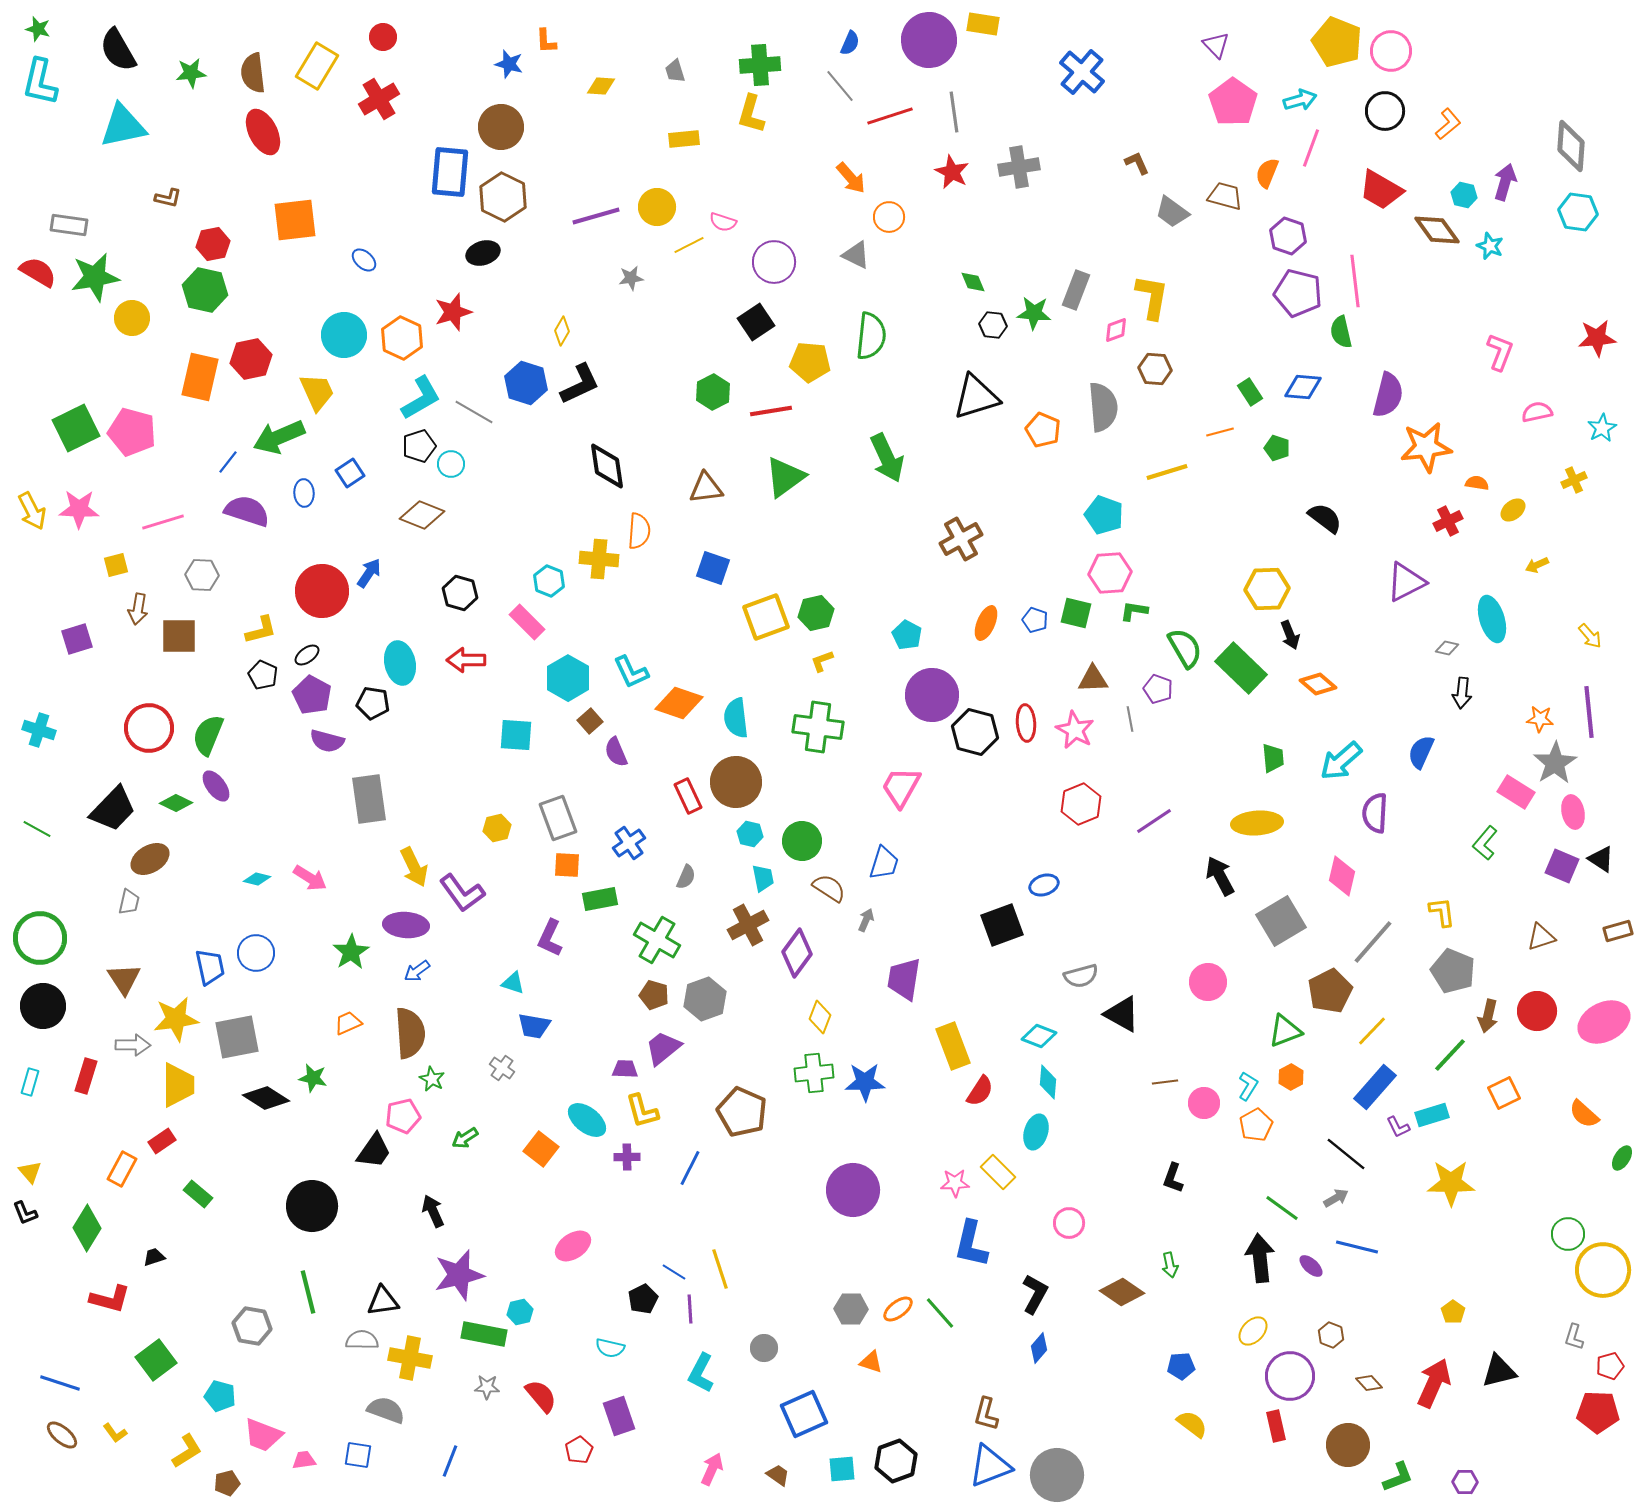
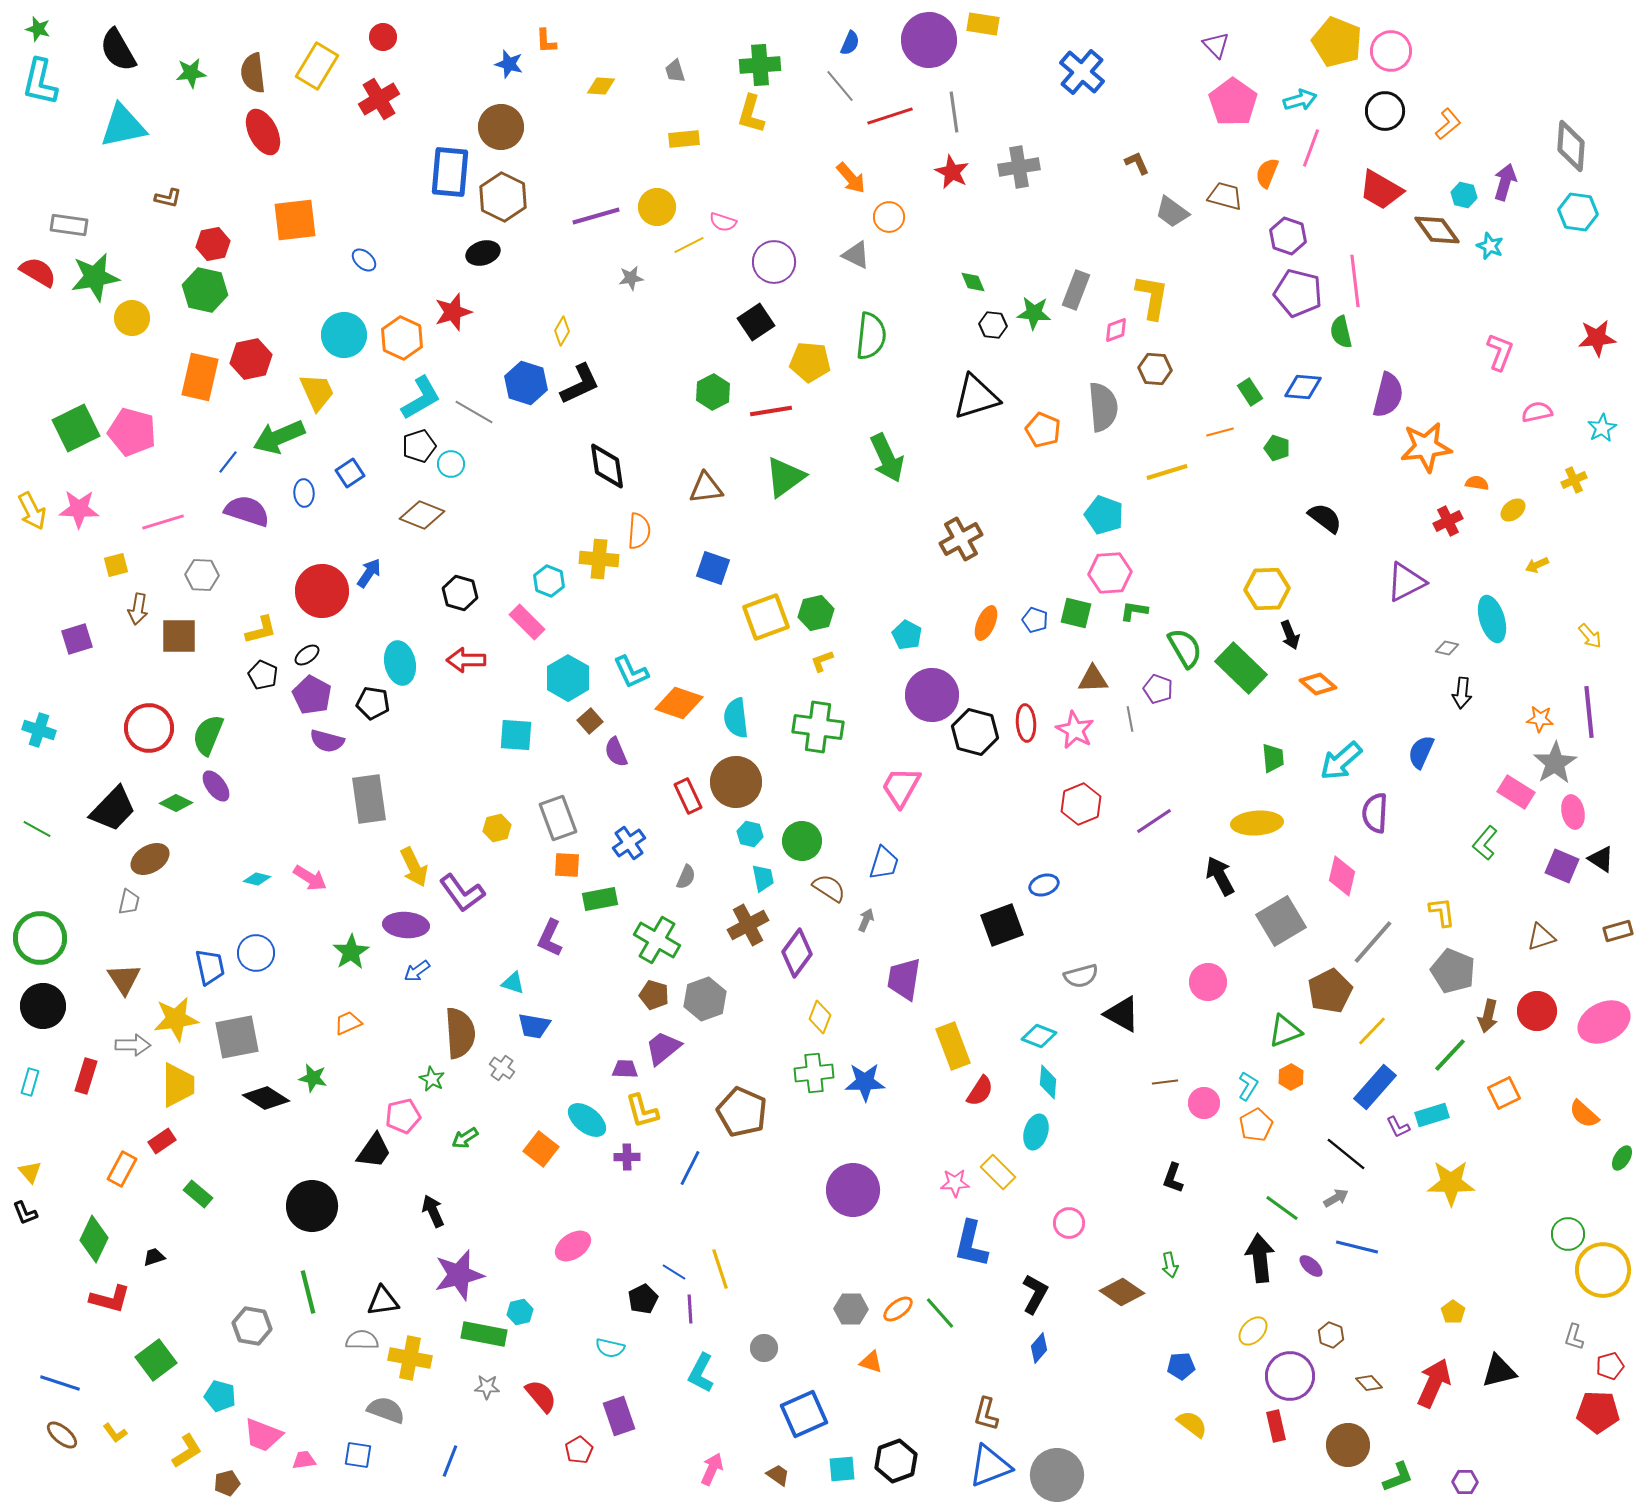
brown semicircle at (410, 1033): moved 50 px right
green diamond at (87, 1228): moved 7 px right, 11 px down; rotated 6 degrees counterclockwise
